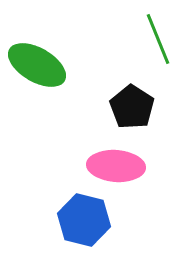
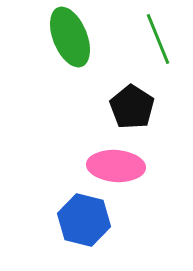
green ellipse: moved 33 px right, 28 px up; rotated 38 degrees clockwise
